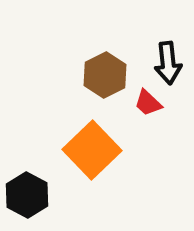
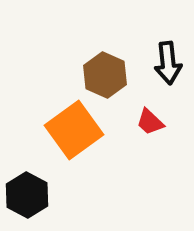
brown hexagon: rotated 9 degrees counterclockwise
red trapezoid: moved 2 px right, 19 px down
orange square: moved 18 px left, 20 px up; rotated 8 degrees clockwise
